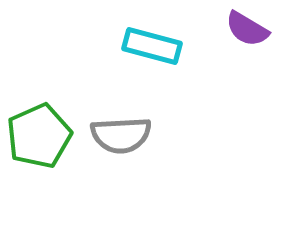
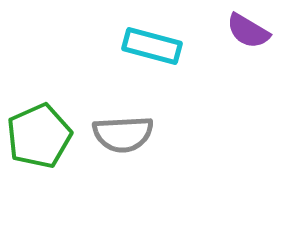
purple semicircle: moved 1 px right, 2 px down
gray semicircle: moved 2 px right, 1 px up
